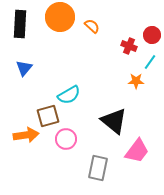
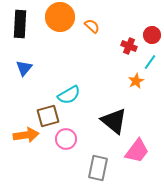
orange star: rotated 28 degrees counterclockwise
